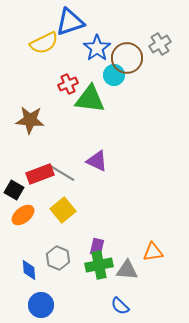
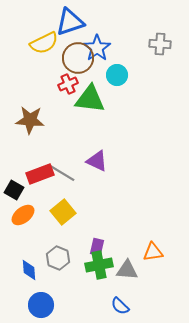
gray cross: rotated 35 degrees clockwise
brown circle: moved 49 px left
cyan circle: moved 3 px right
yellow square: moved 2 px down
